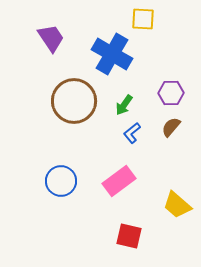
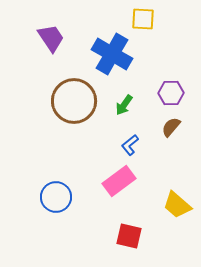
blue L-shape: moved 2 px left, 12 px down
blue circle: moved 5 px left, 16 px down
